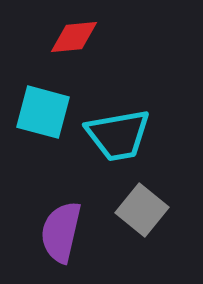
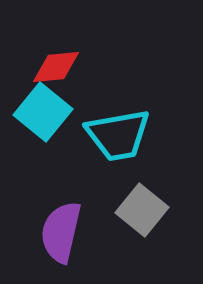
red diamond: moved 18 px left, 30 px down
cyan square: rotated 24 degrees clockwise
